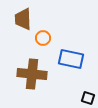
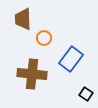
orange circle: moved 1 px right
blue rectangle: rotated 65 degrees counterclockwise
black square: moved 2 px left, 4 px up; rotated 16 degrees clockwise
